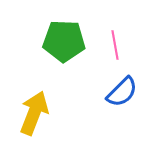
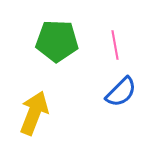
green pentagon: moved 7 px left
blue semicircle: moved 1 px left
